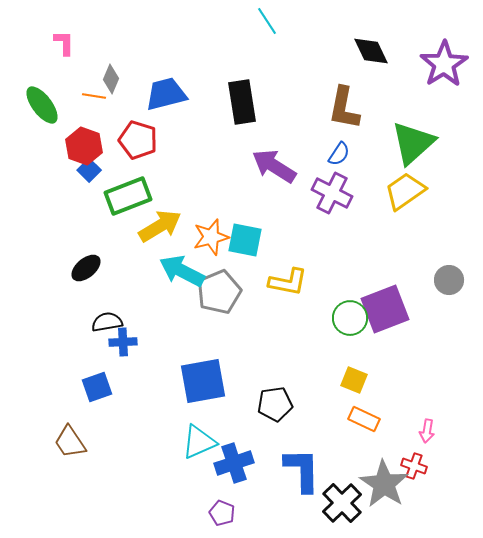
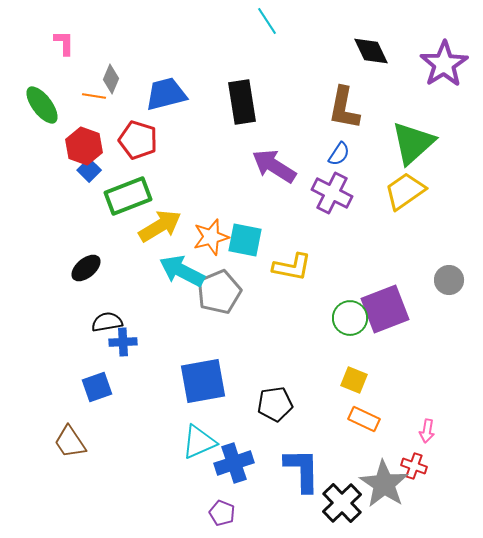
yellow L-shape at (288, 282): moved 4 px right, 15 px up
